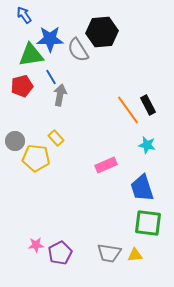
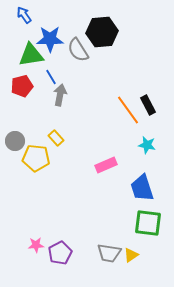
yellow triangle: moved 4 px left; rotated 28 degrees counterclockwise
